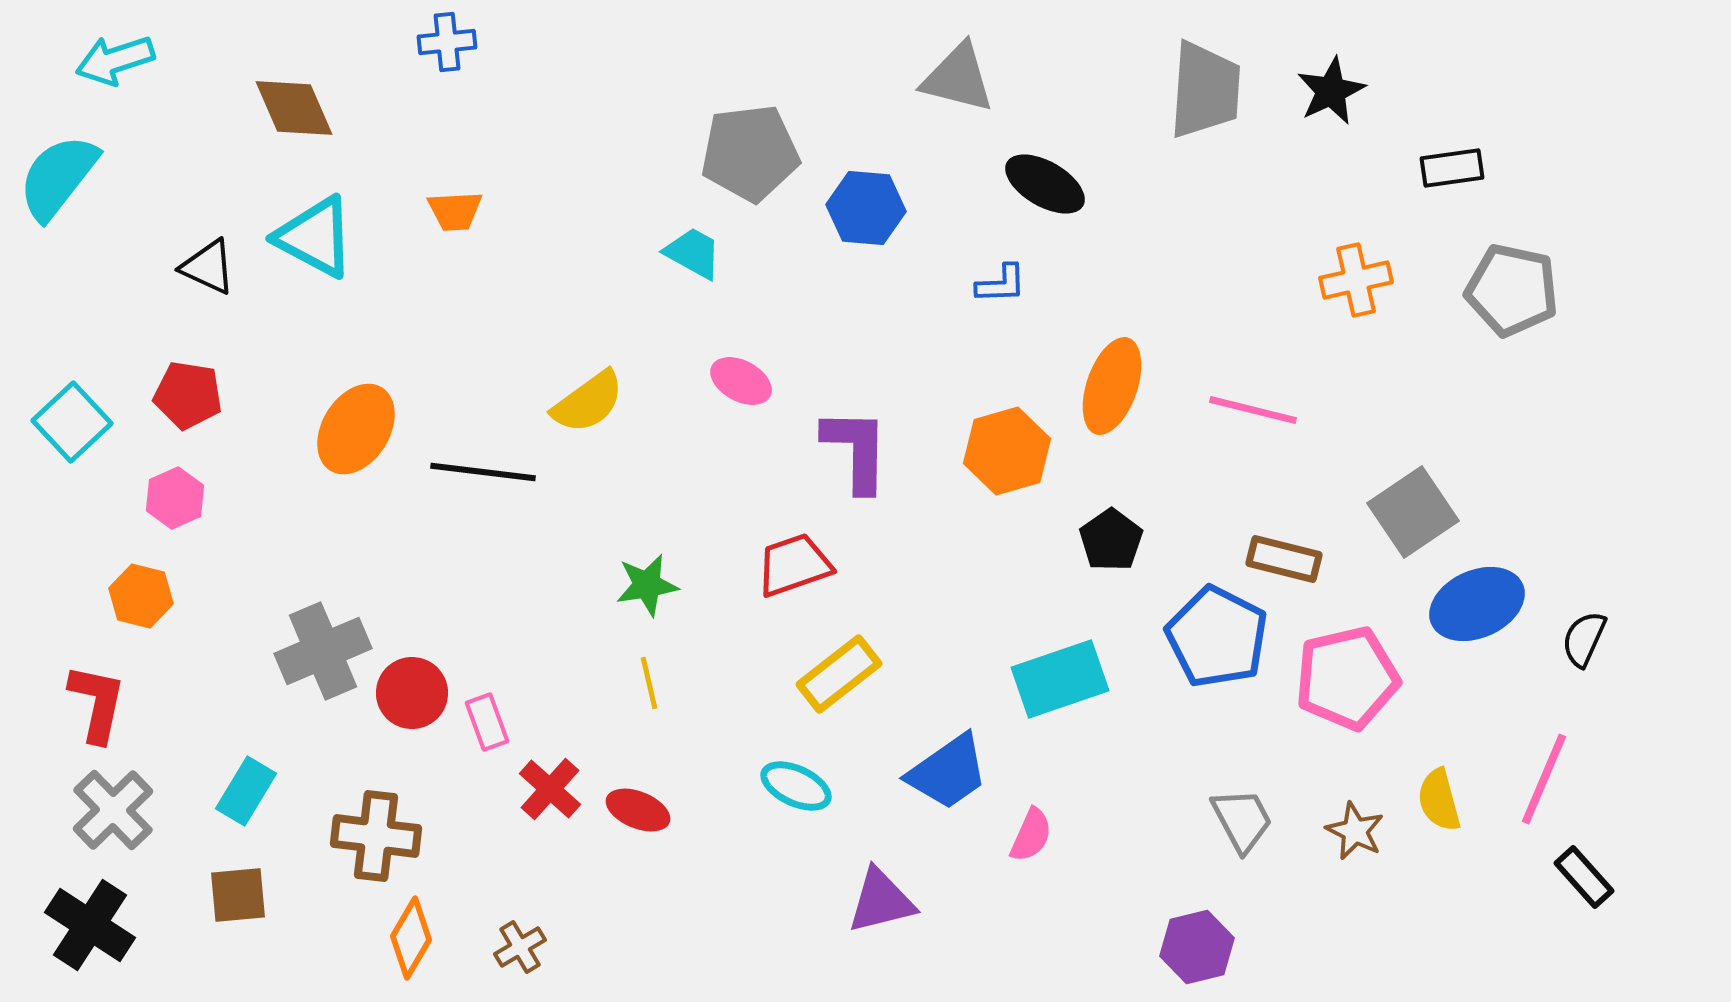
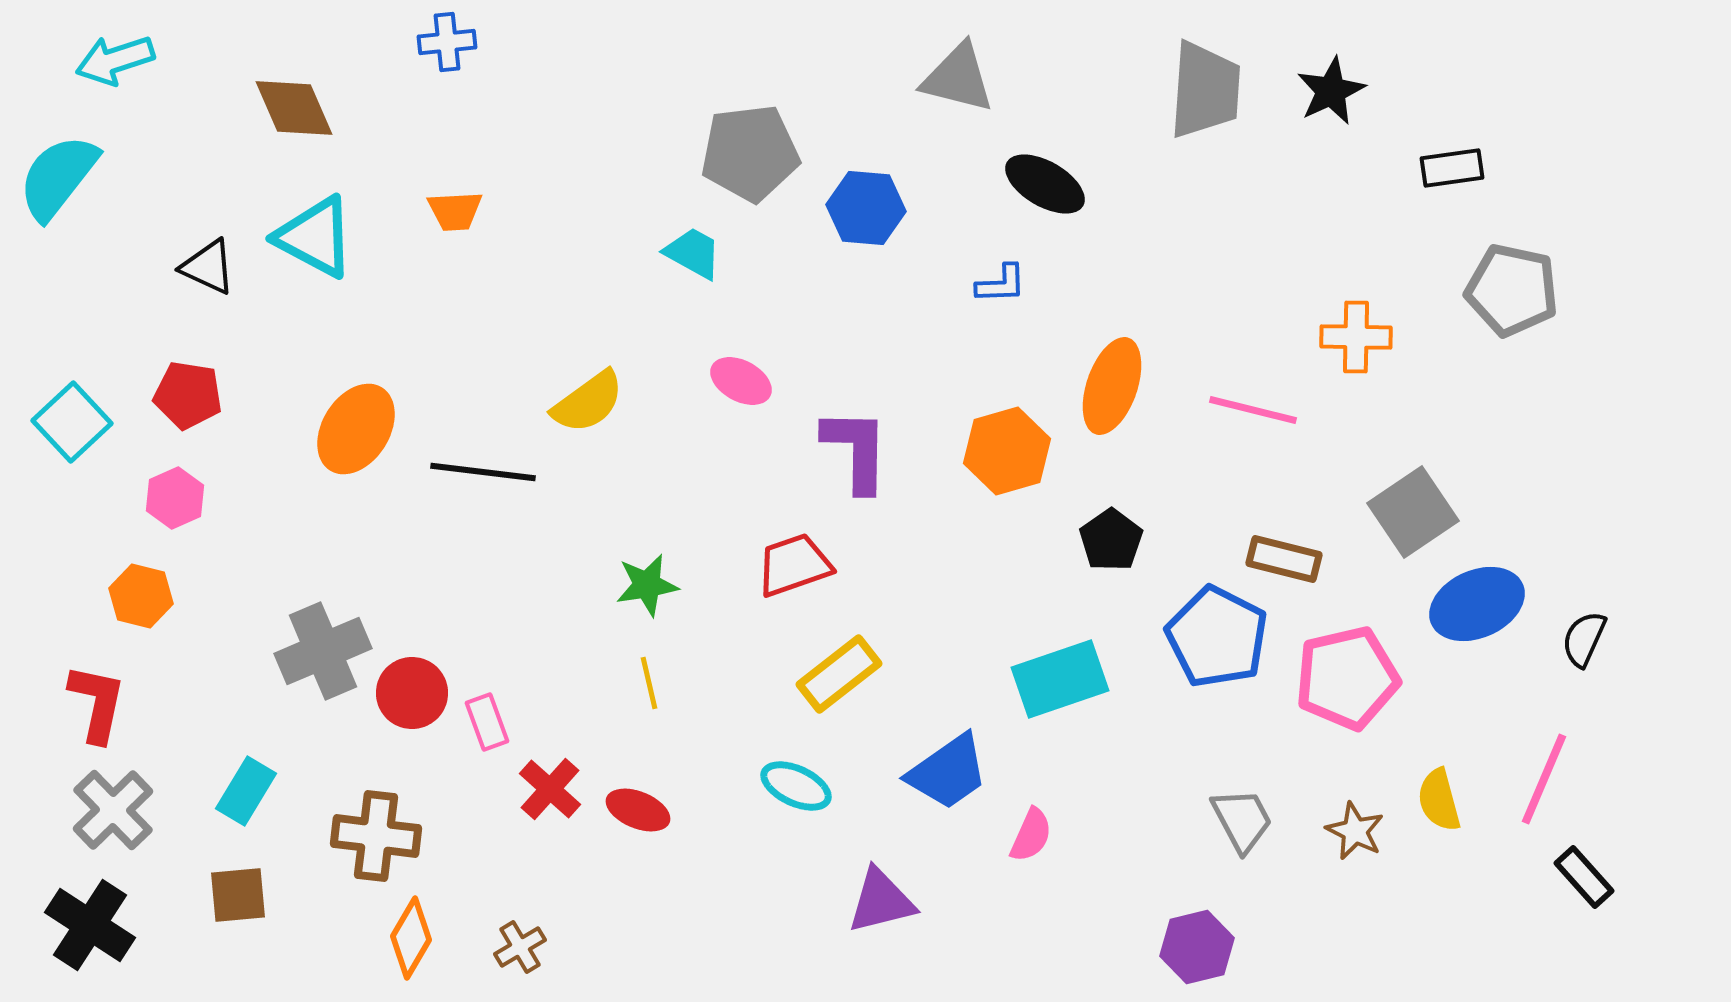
orange cross at (1356, 280): moved 57 px down; rotated 14 degrees clockwise
